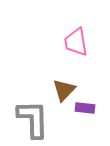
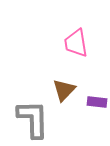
pink trapezoid: moved 1 px down
purple rectangle: moved 12 px right, 6 px up
